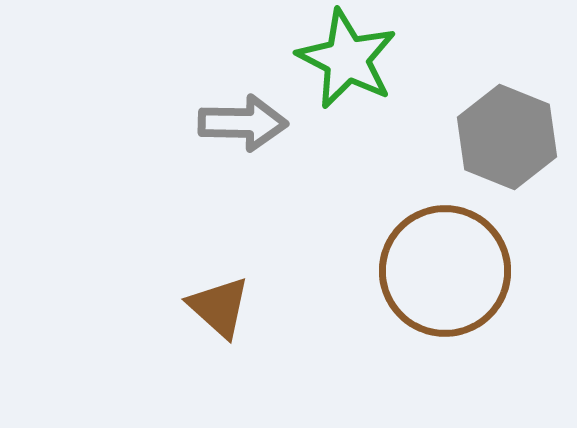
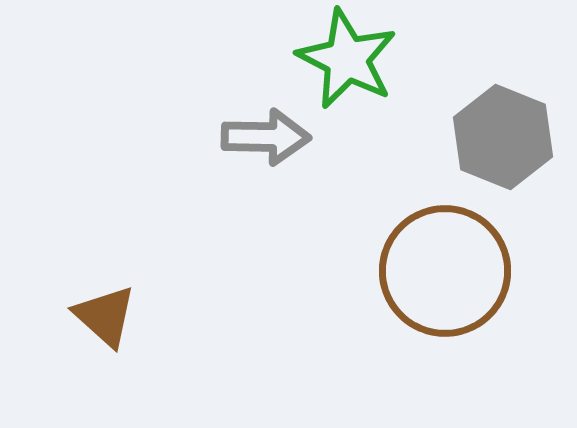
gray arrow: moved 23 px right, 14 px down
gray hexagon: moved 4 px left
brown triangle: moved 114 px left, 9 px down
